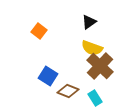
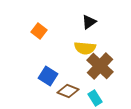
yellow semicircle: moved 7 px left; rotated 15 degrees counterclockwise
